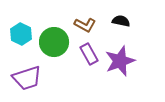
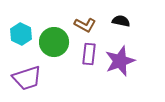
purple rectangle: rotated 35 degrees clockwise
